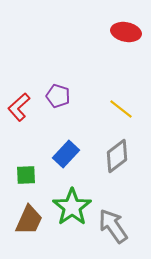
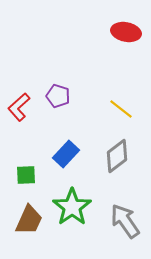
gray arrow: moved 12 px right, 5 px up
